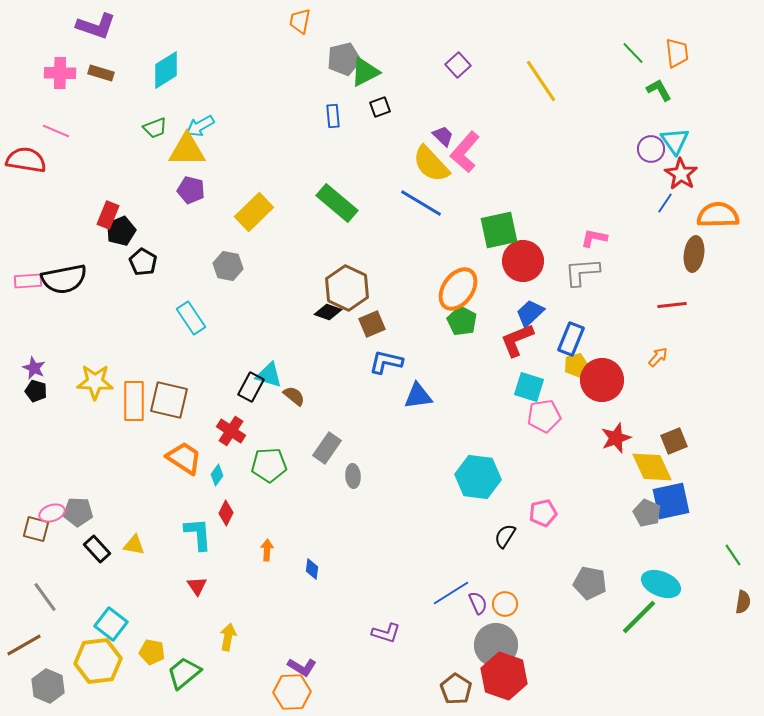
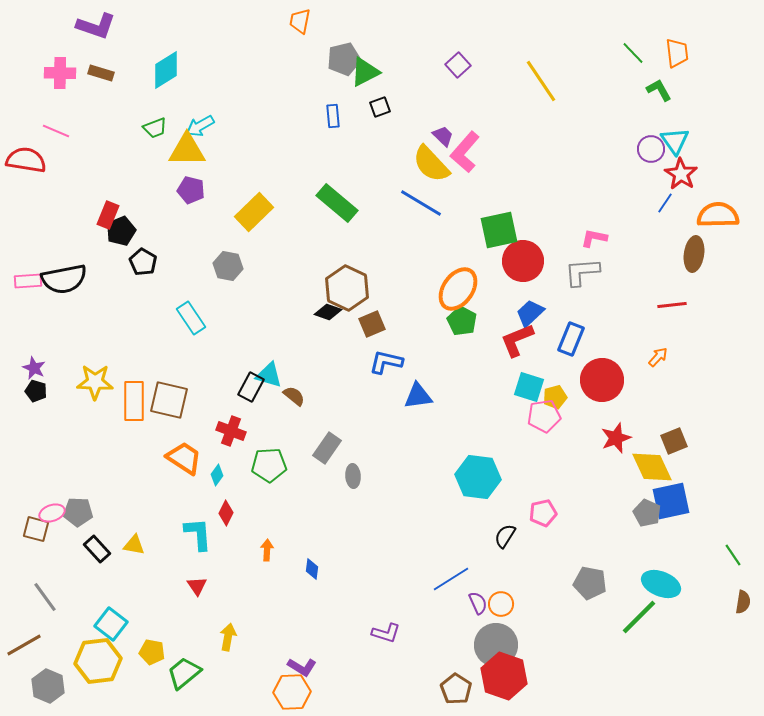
yellow pentagon at (576, 365): moved 21 px left, 32 px down
red cross at (231, 431): rotated 12 degrees counterclockwise
blue line at (451, 593): moved 14 px up
orange circle at (505, 604): moved 4 px left
